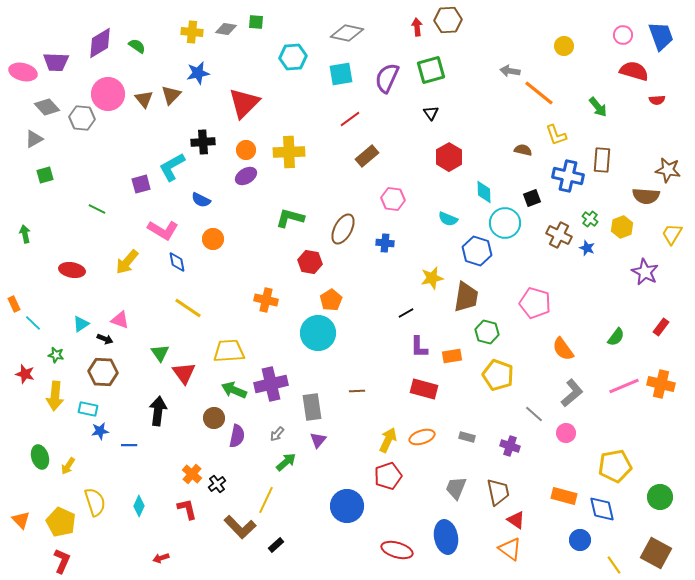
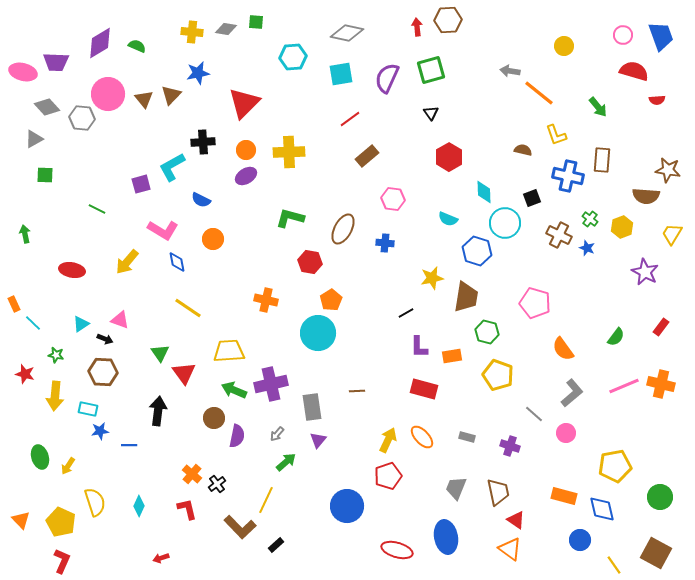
green semicircle at (137, 46): rotated 12 degrees counterclockwise
green square at (45, 175): rotated 18 degrees clockwise
orange ellipse at (422, 437): rotated 65 degrees clockwise
